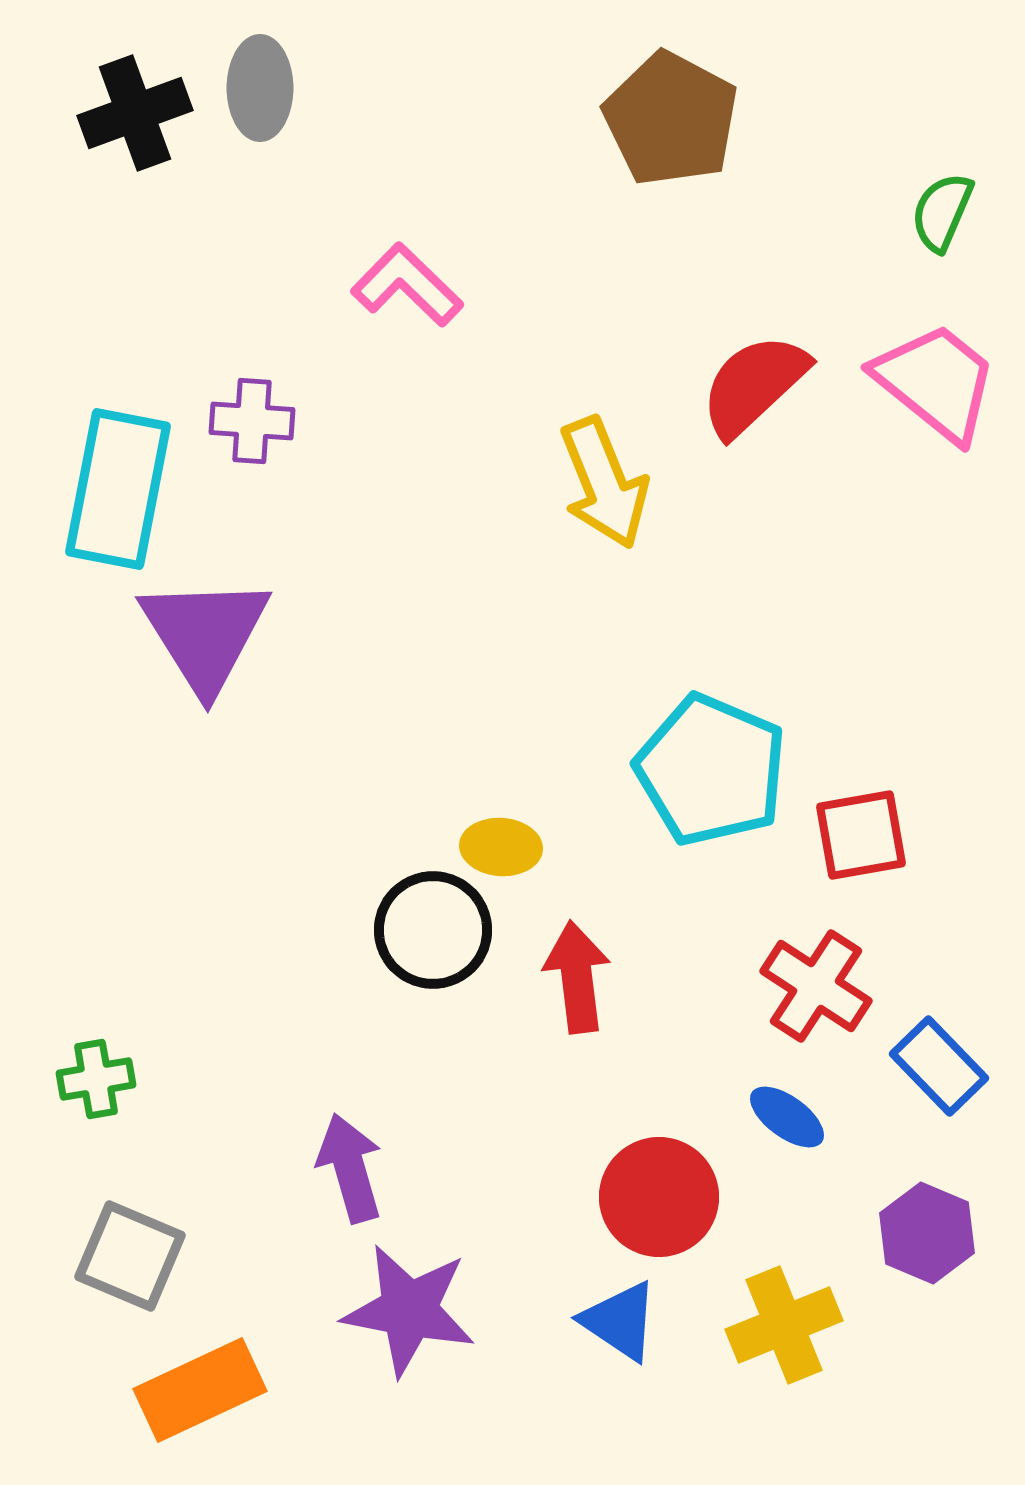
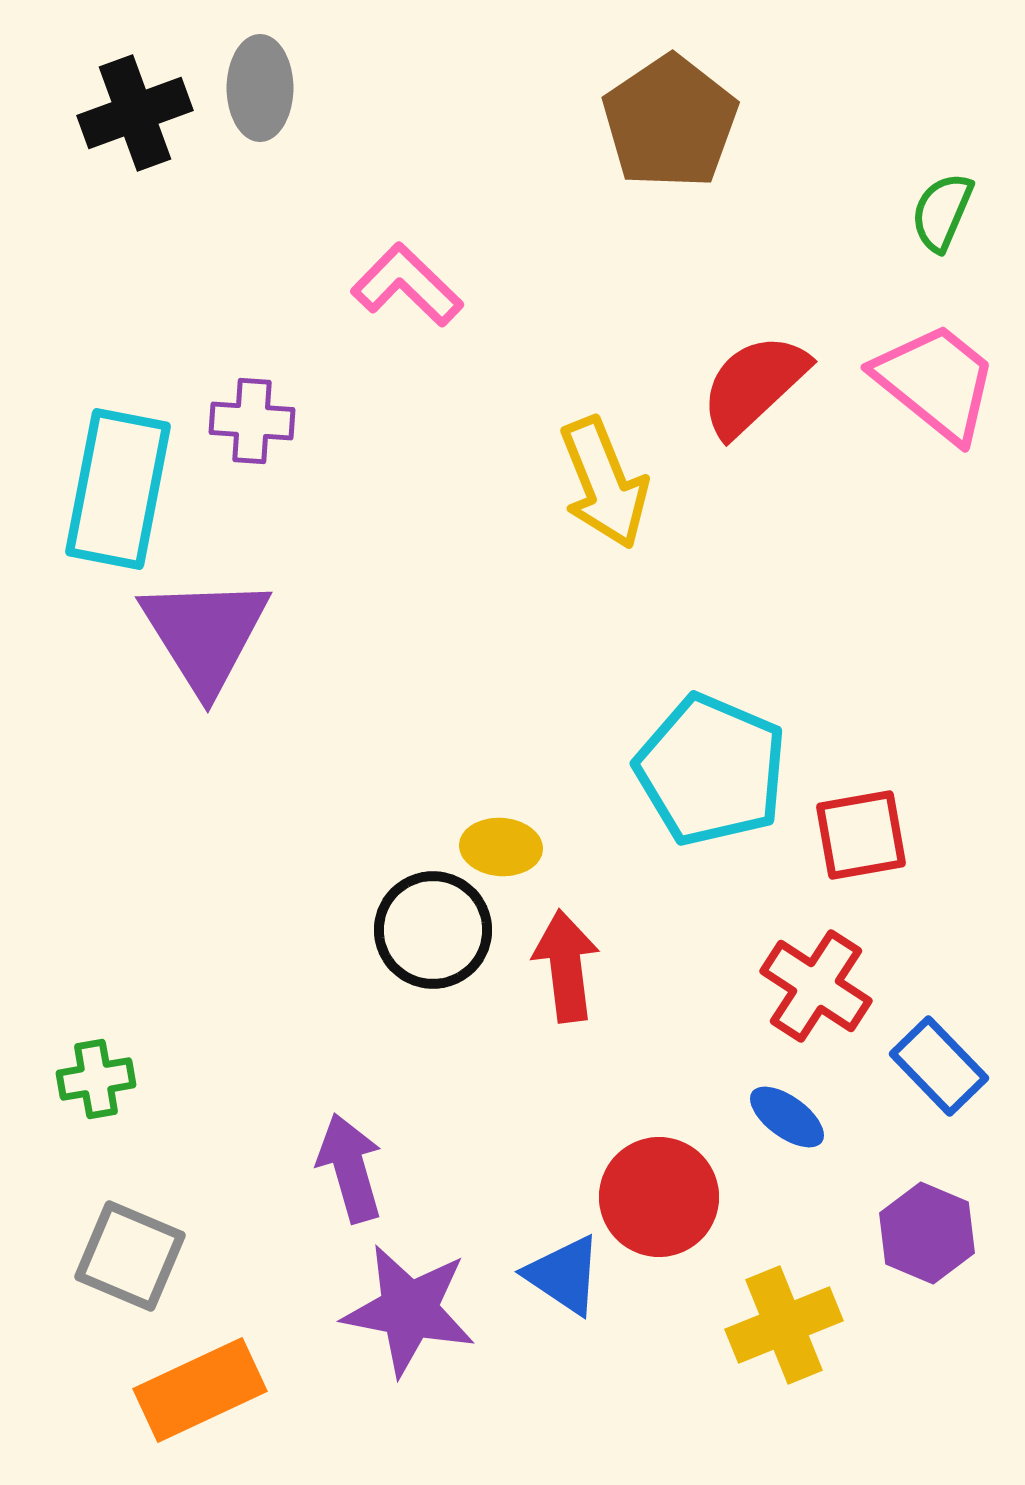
brown pentagon: moved 1 px left, 3 px down; rotated 10 degrees clockwise
red arrow: moved 11 px left, 11 px up
blue triangle: moved 56 px left, 46 px up
